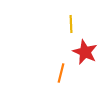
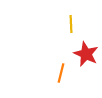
red star: moved 1 px right, 2 px down
